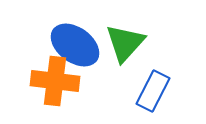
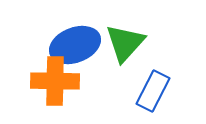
blue ellipse: rotated 57 degrees counterclockwise
orange cross: rotated 6 degrees counterclockwise
